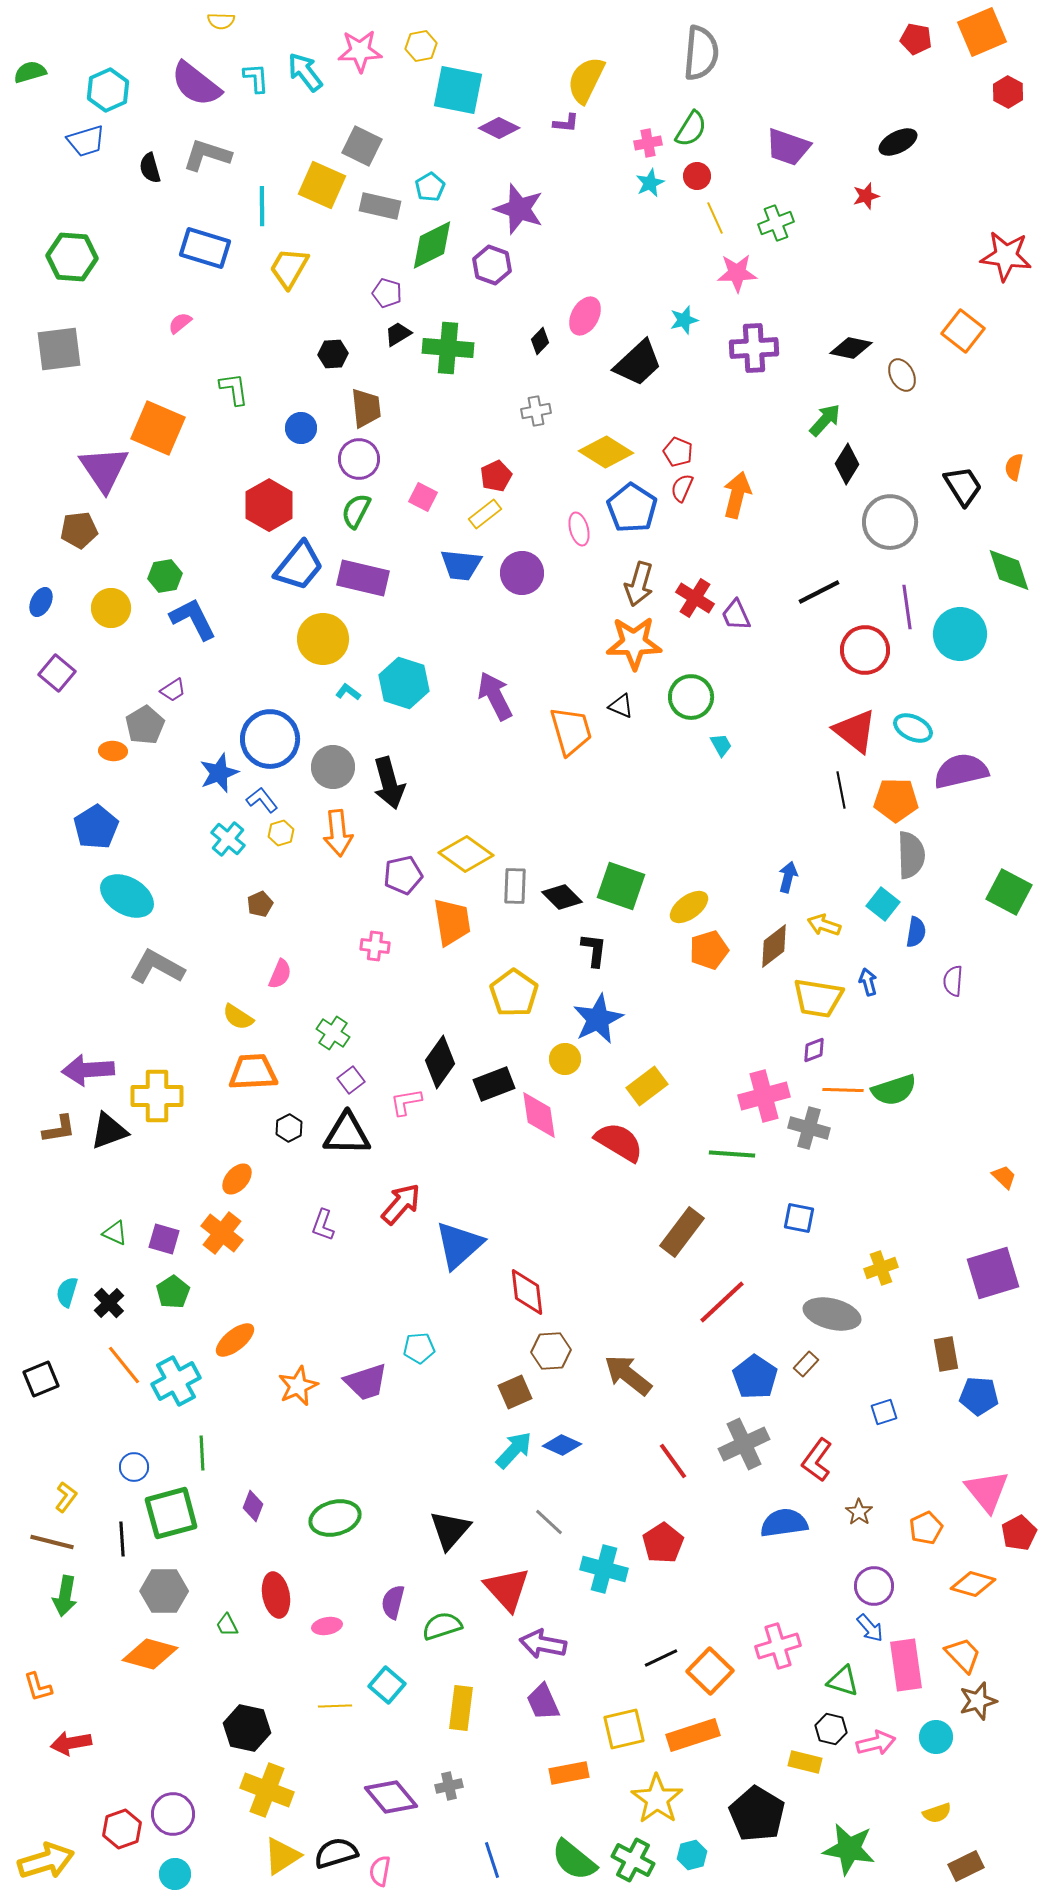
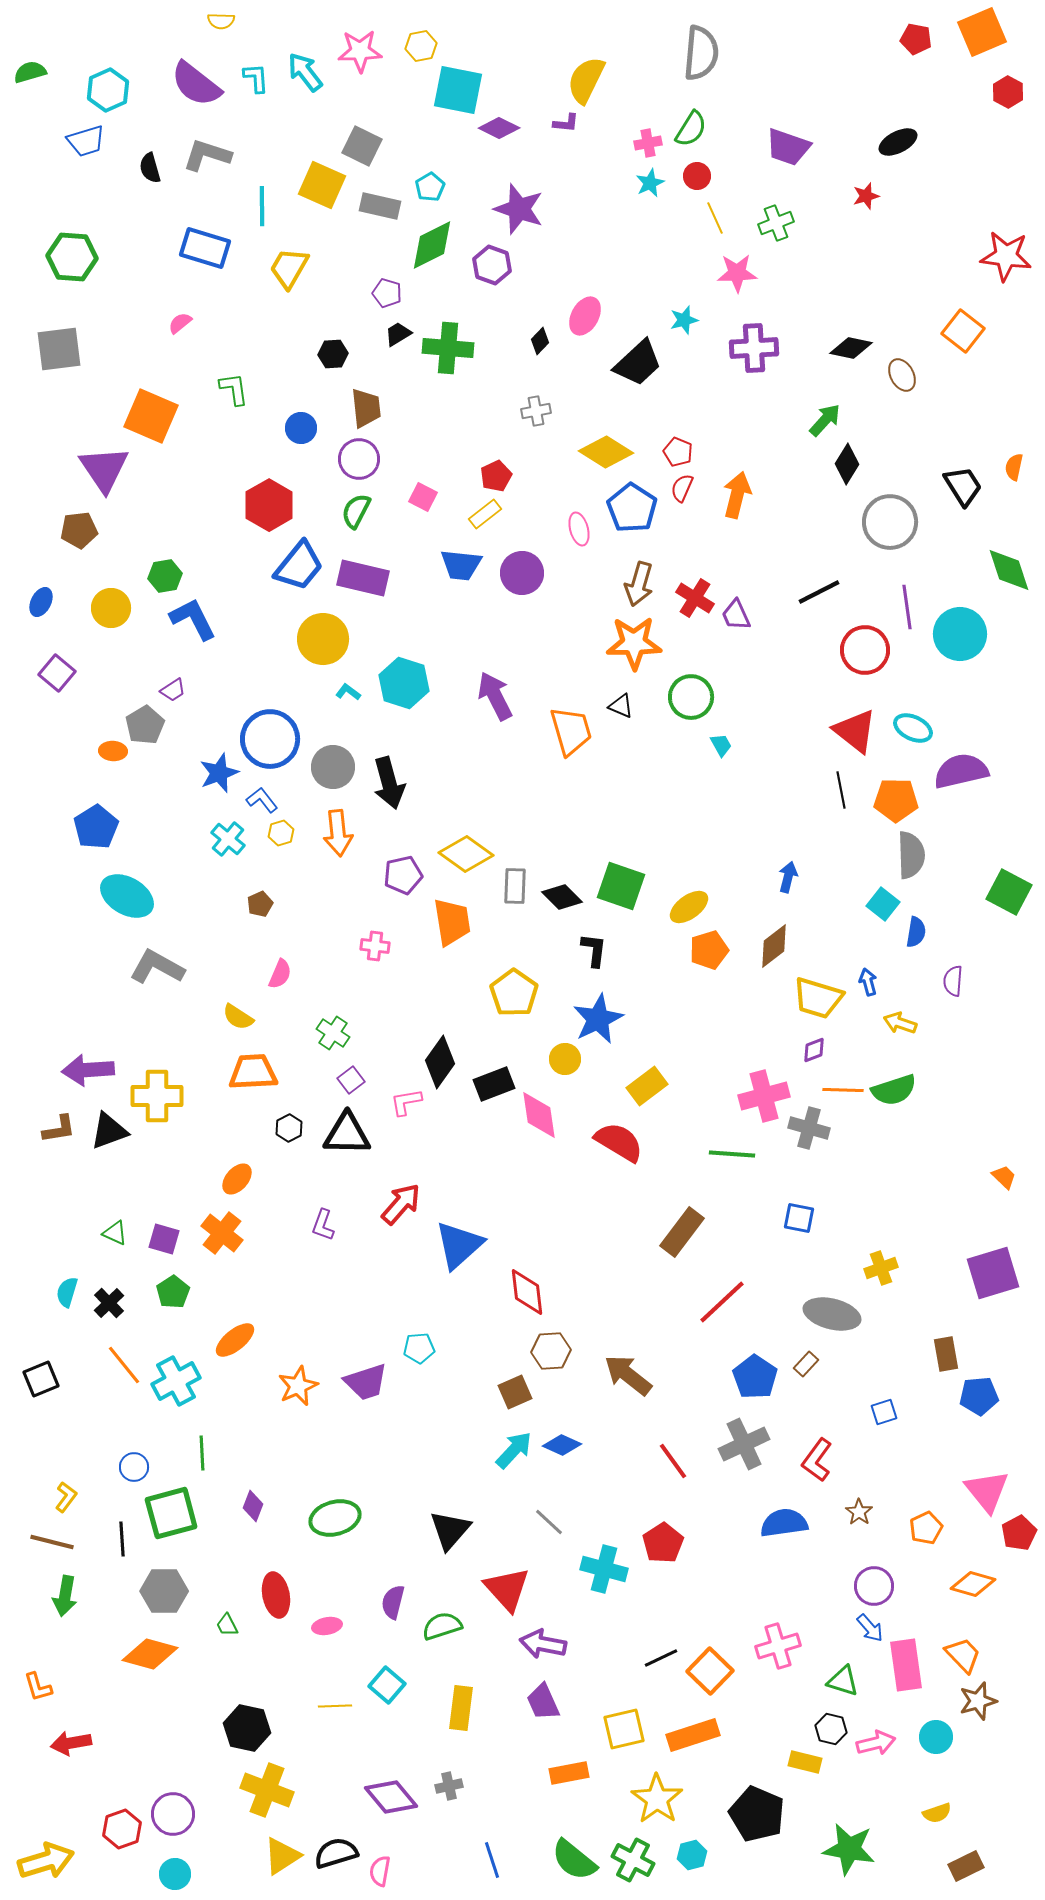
orange square at (158, 428): moved 7 px left, 12 px up
yellow arrow at (824, 925): moved 76 px right, 98 px down
yellow trapezoid at (818, 998): rotated 8 degrees clockwise
blue pentagon at (979, 1396): rotated 9 degrees counterclockwise
black pentagon at (757, 1814): rotated 8 degrees counterclockwise
